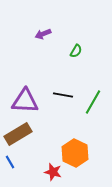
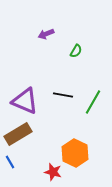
purple arrow: moved 3 px right
purple triangle: rotated 20 degrees clockwise
